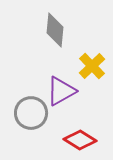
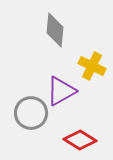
yellow cross: rotated 20 degrees counterclockwise
